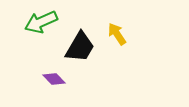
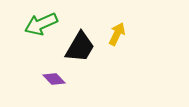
green arrow: moved 2 px down
yellow arrow: rotated 60 degrees clockwise
